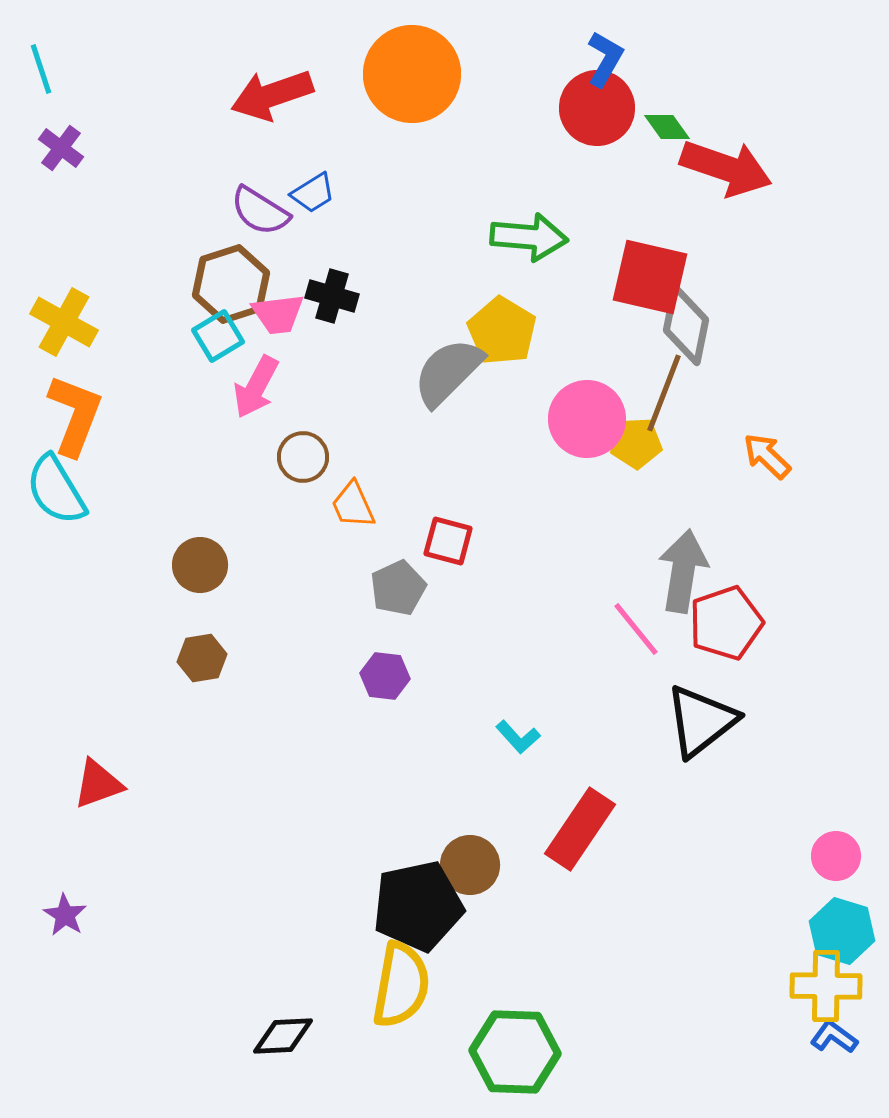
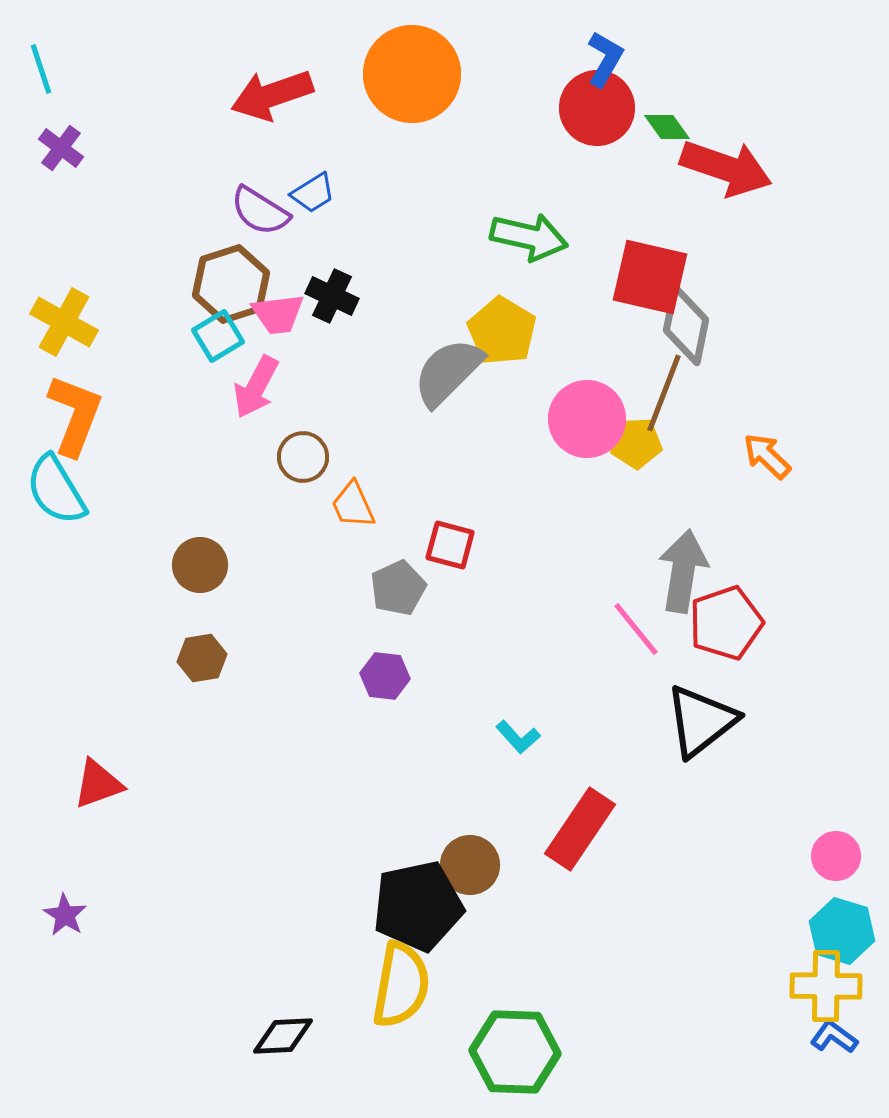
green arrow at (529, 237): rotated 8 degrees clockwise
black cross at (332, 296): rotated 9 degrees clockwise
red square at (448, 541): moved 2 px right, 4 px down
